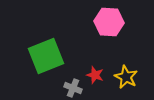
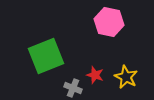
pink hexagon: rotated 8 degrees clockwise
